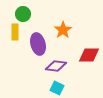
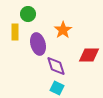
green circle: moved 5 px right
purple diamond: rotated 65 degrees clockwise
